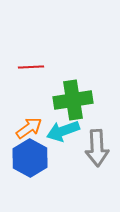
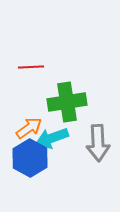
green cross: moved 6 px left, 2 px down
cyan arrow: moved 11 px left, 7 px down
gray arrow: moved 1 px right, 5 px up
